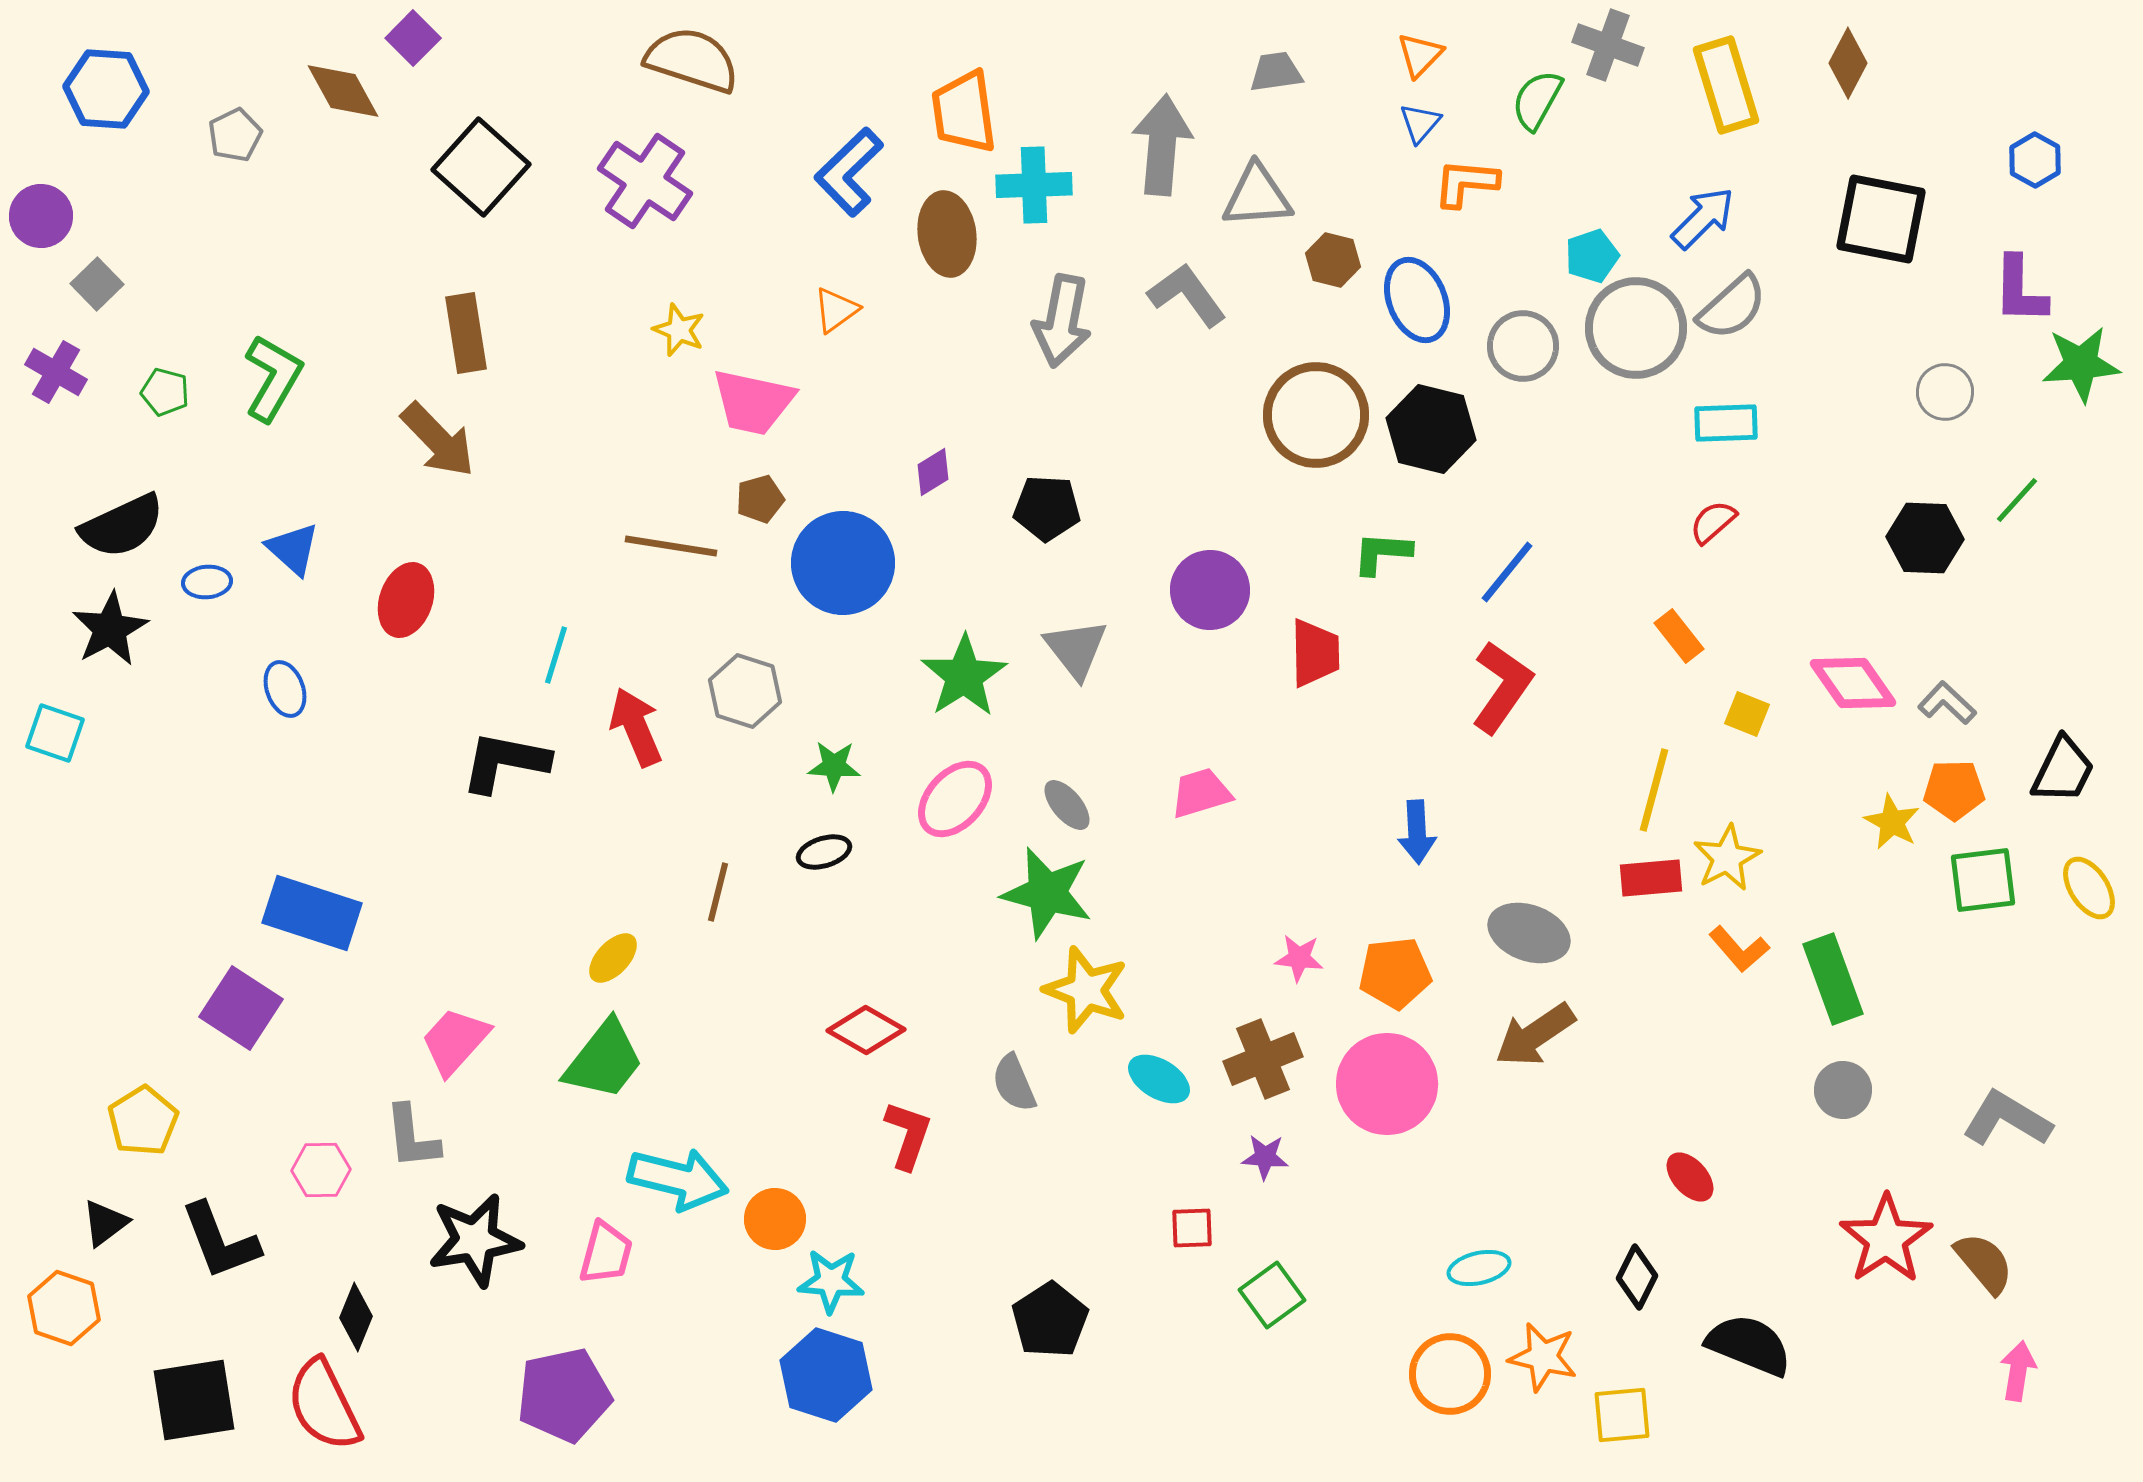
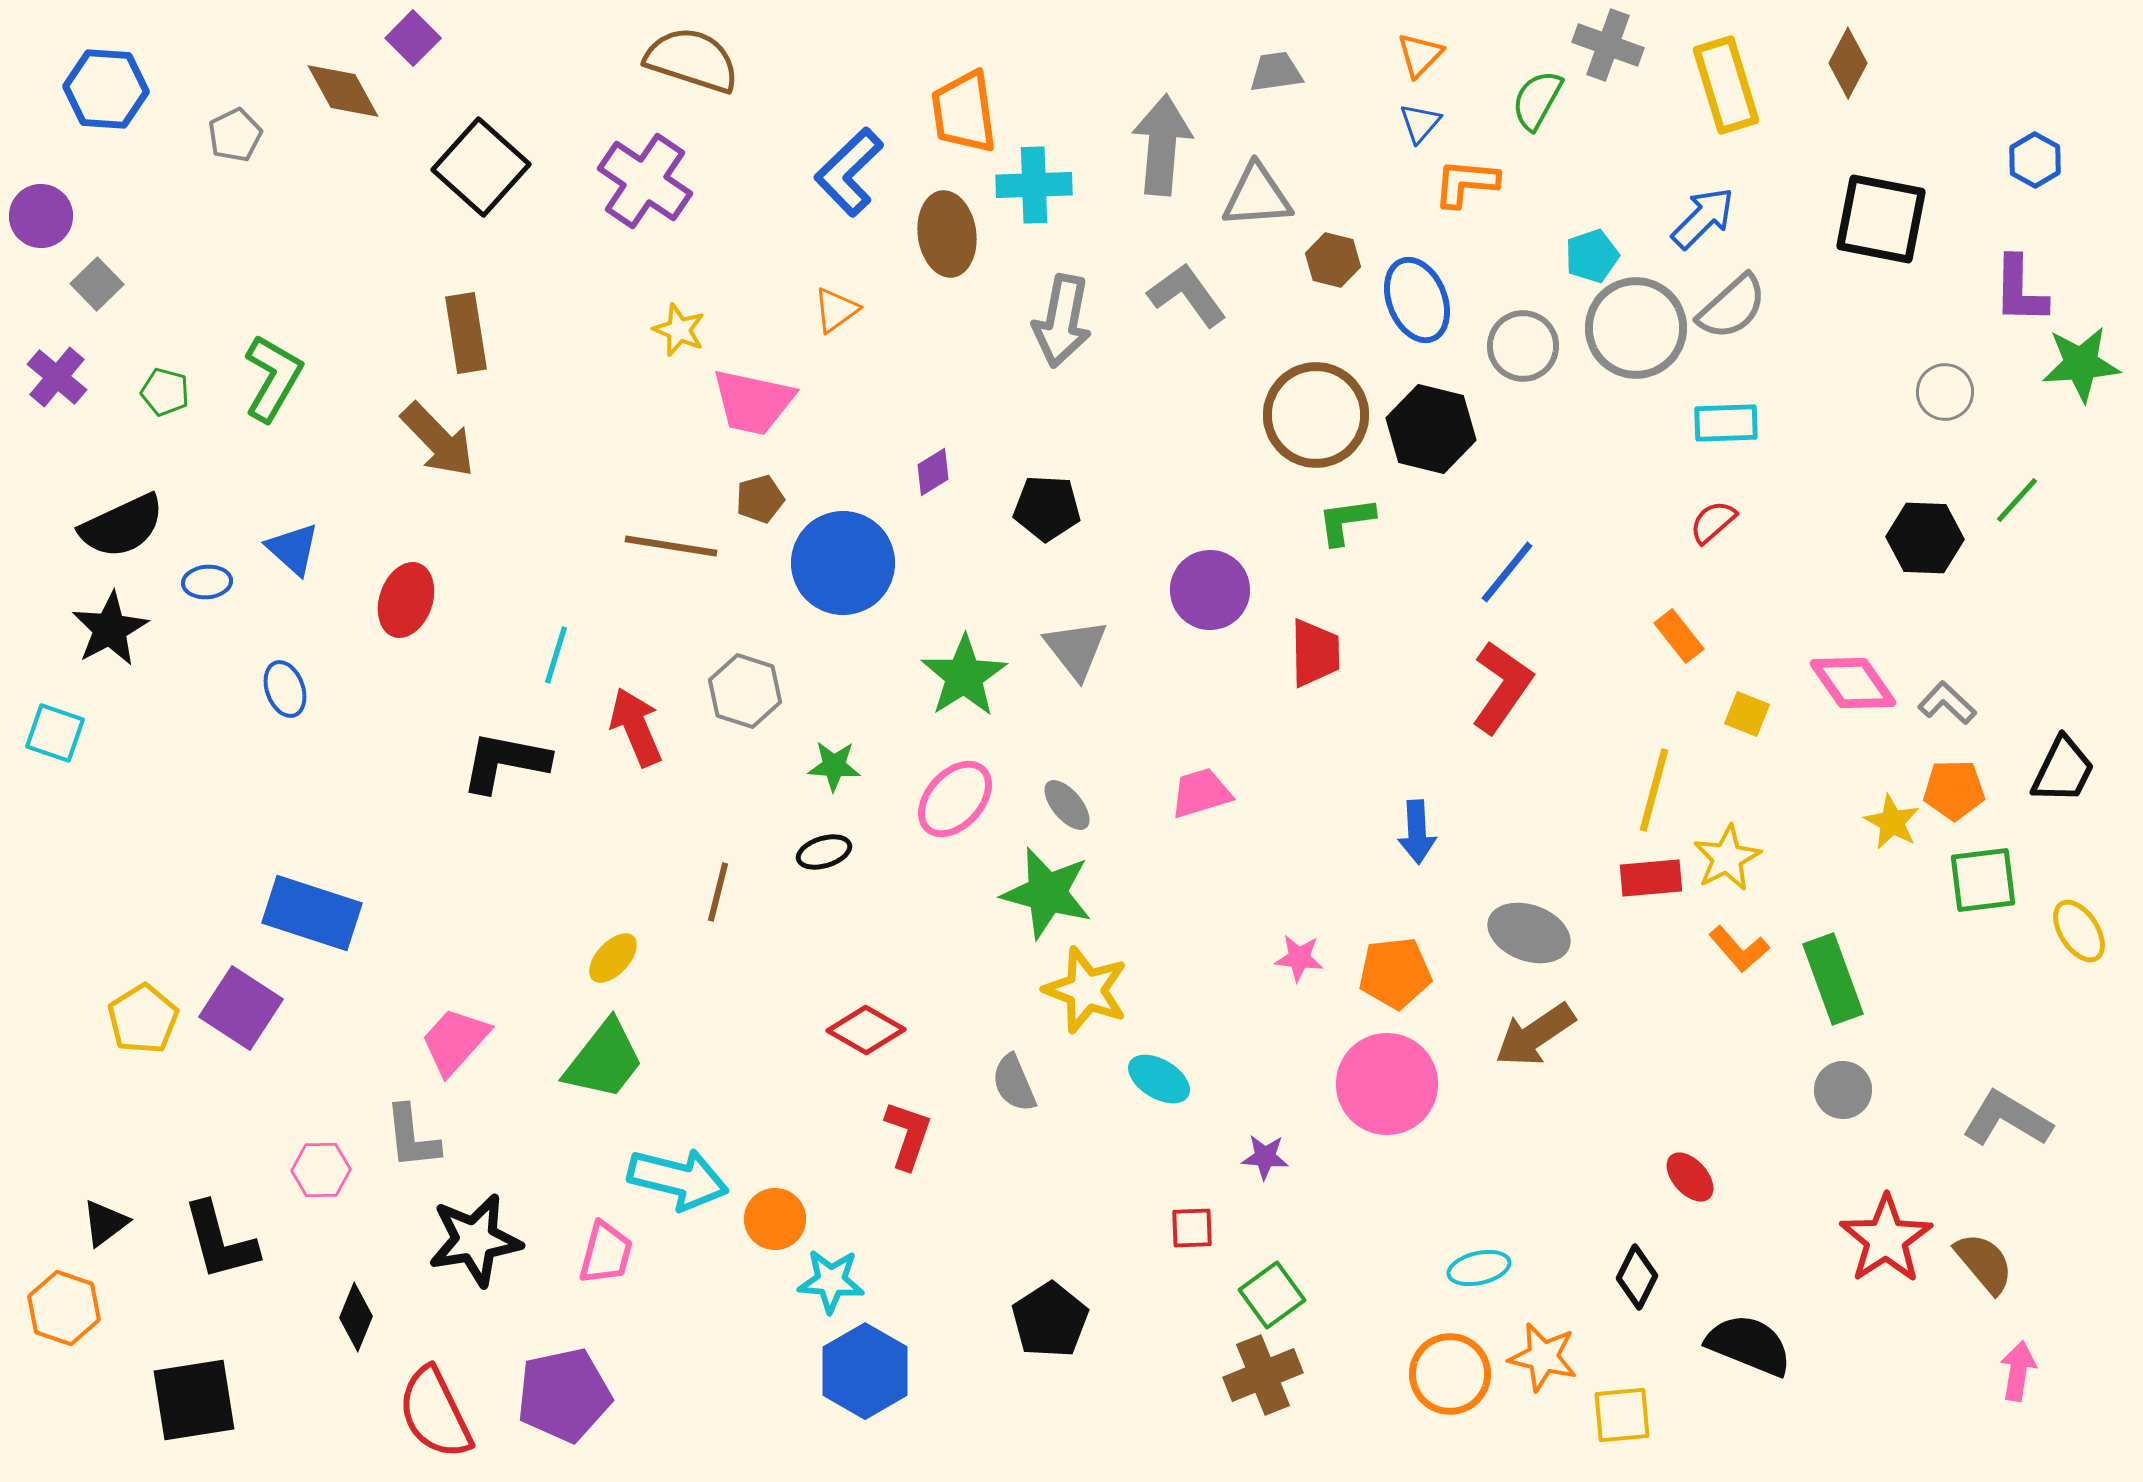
purple cross at (56, 372): moved 1 px right, 5 px down; rotated 10 degrees clockwise
green L-shape at (1382, 553): moved 36 px left, 32 px up; rotated 12 degrees counterclockwise
yellow ellipse at (2089, 888): moved 10 px left, 43 px down
brown cross at (1263, 1059): moved 316 px down
yellow pentagon at (143, 1121): moved 102 px up
black L-shape at (220, 1241): rotated 6 degrees clockwise
blue hexagon at (826, 1375): moved 39 px right, 4 px up; rotated 12 degrees clockwise
red semicircle at (324, 1405): moved 111 px right, 8 px down
